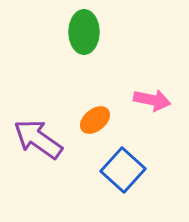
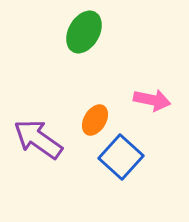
green ellipse: rotated 30 degrees clockwise
orange ellipse: rotated 20 degrees counterclockwise
blue square: moved 2 px left, 13 px up
